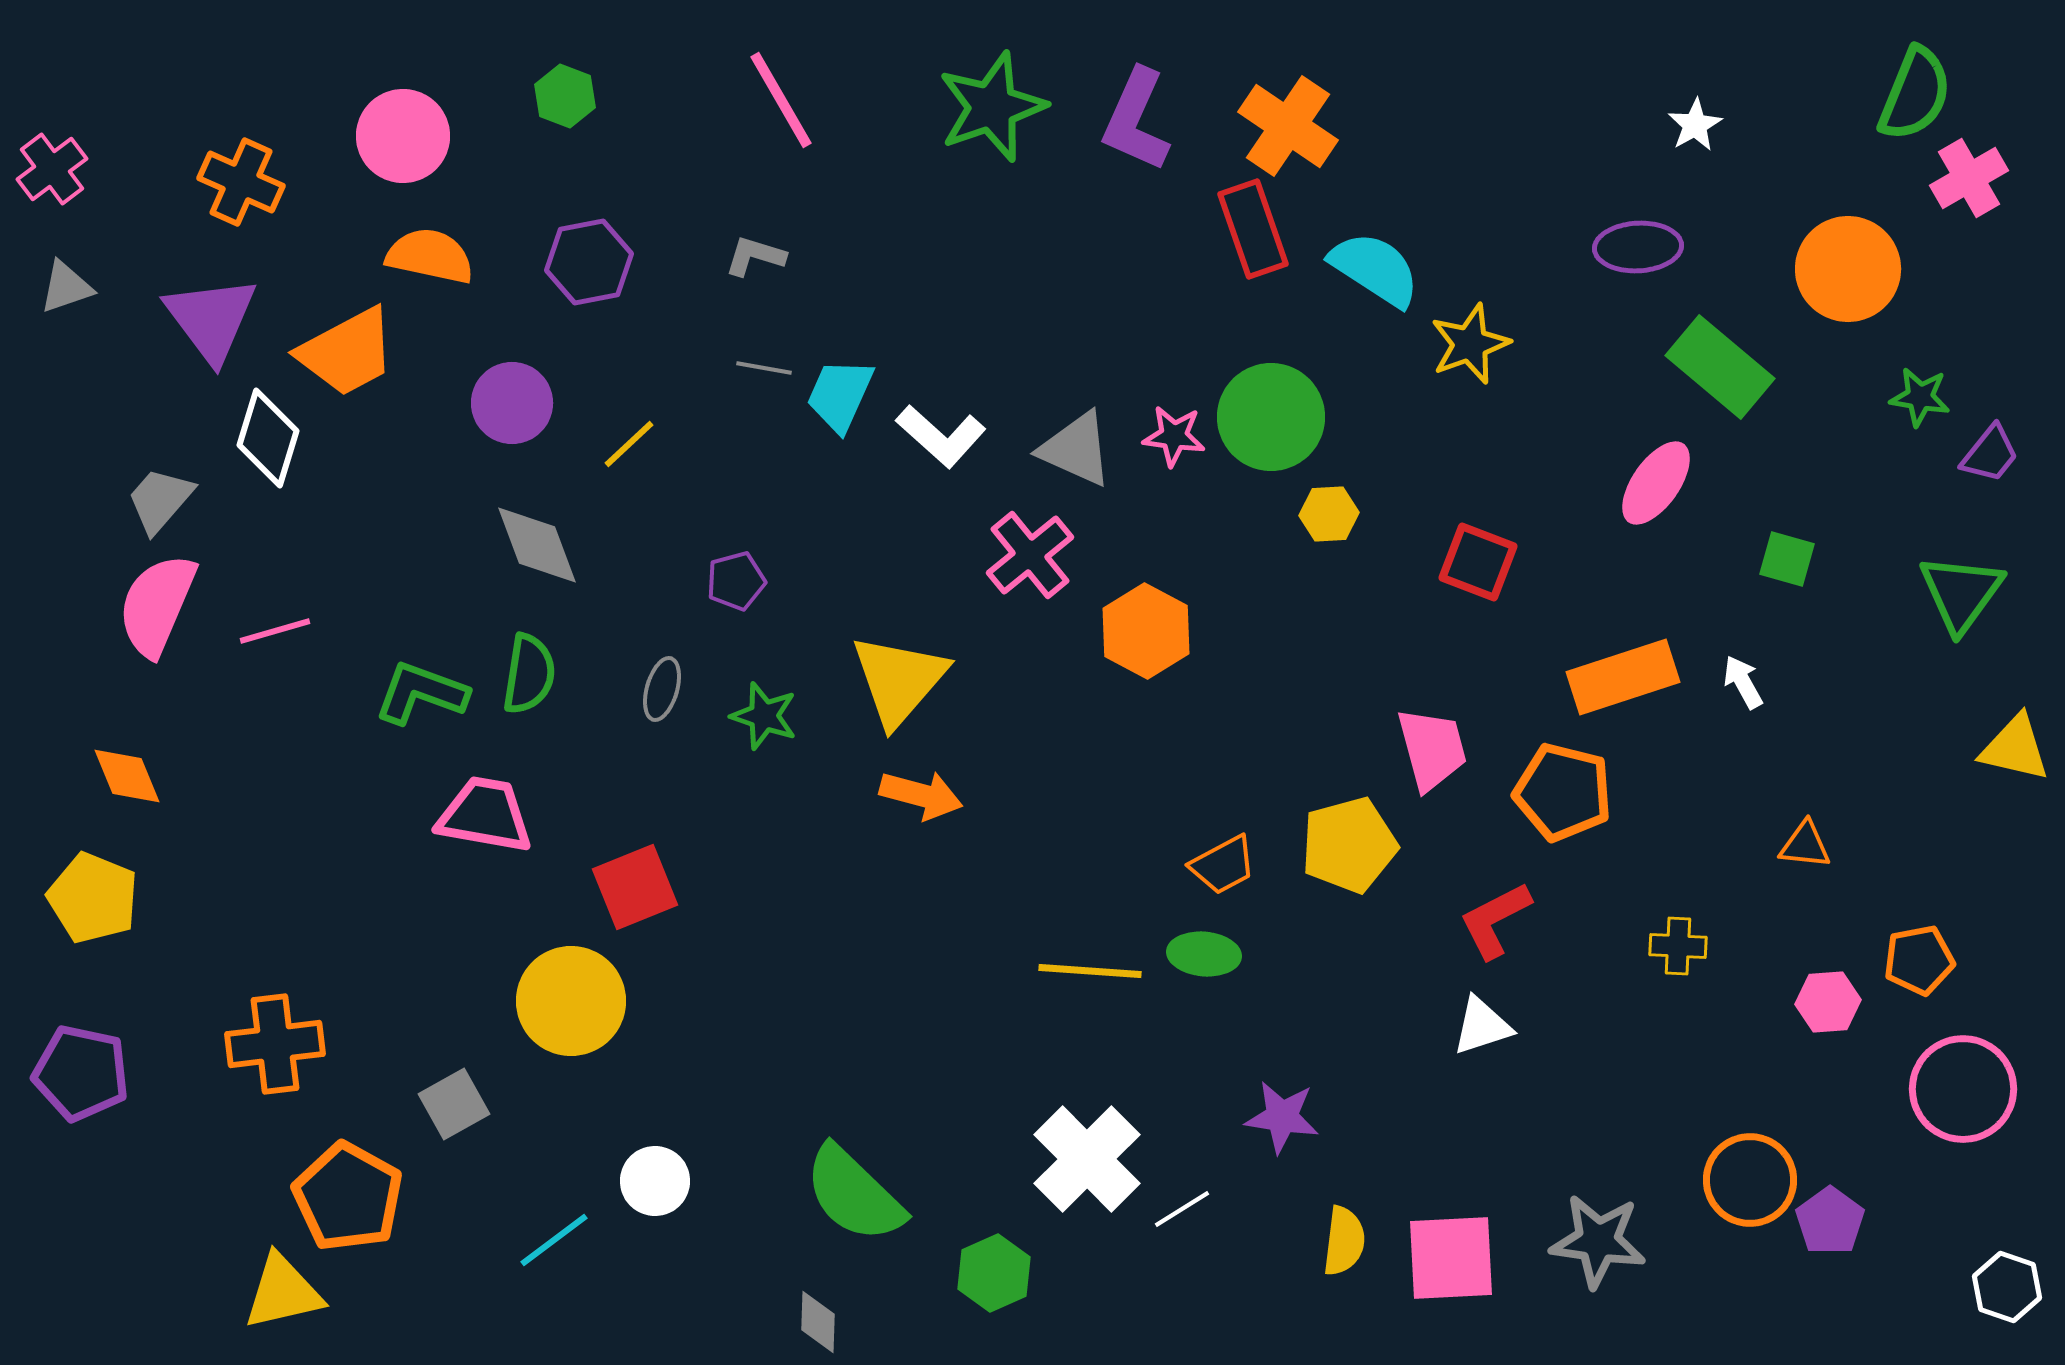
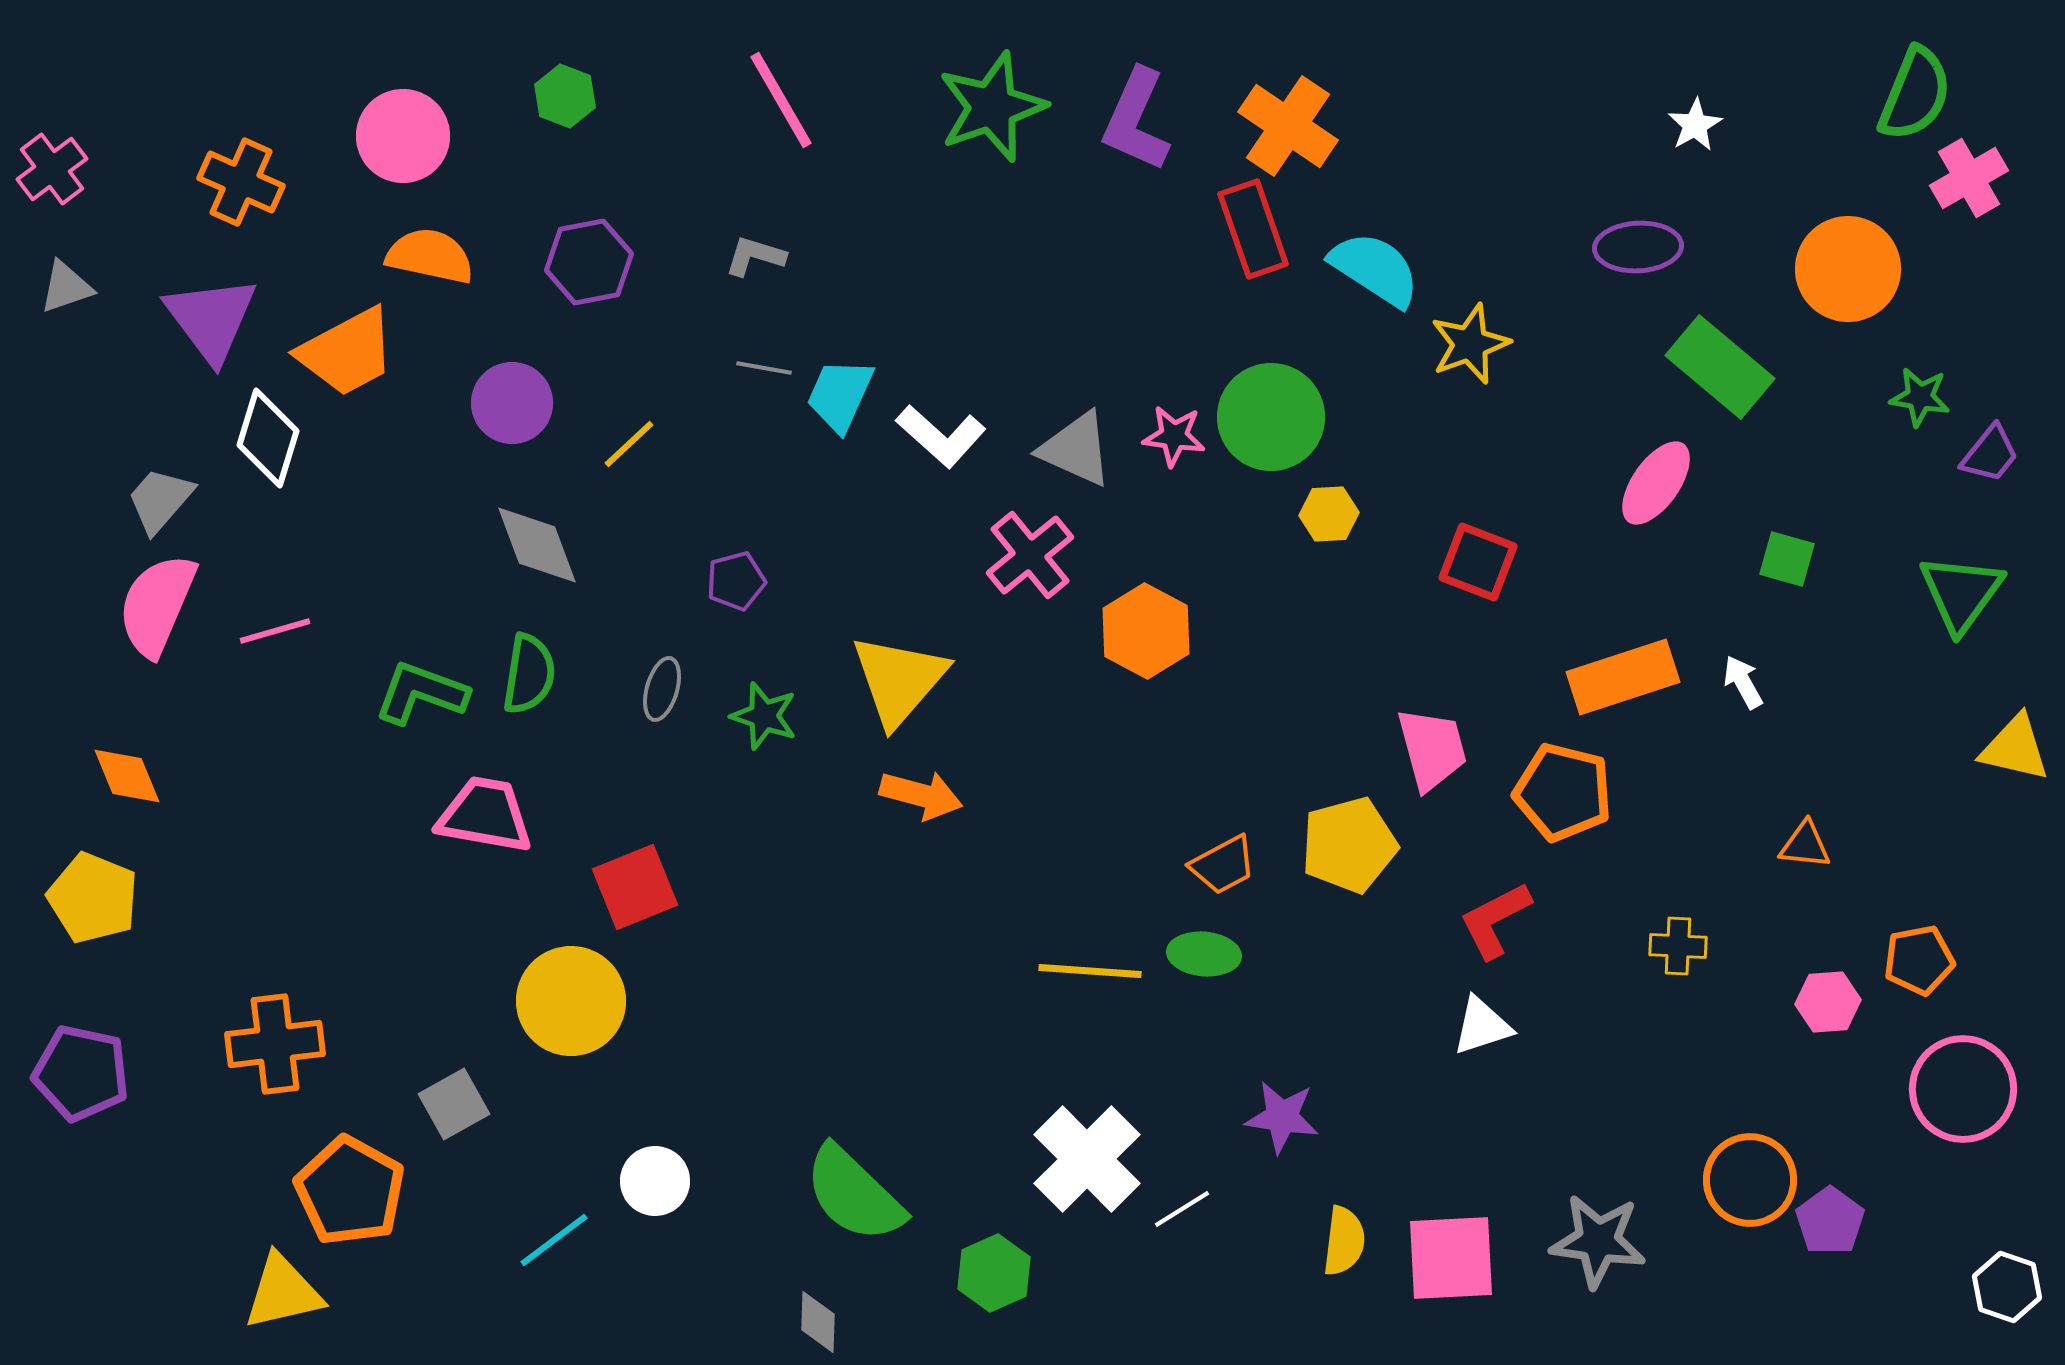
orange pentagon at (348, 1197): moved 2 px right, 6 px up
